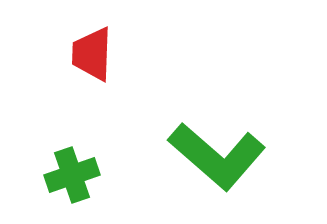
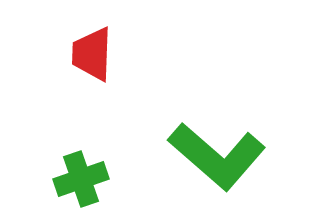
green cross: moved 9 px right, 4 px down
